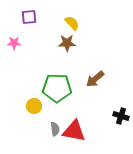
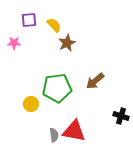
purple square: moved 3 px down
yellow semicircle: moved 18 px left, 2 px down
brown star: rotated 24 degrees counterclockwise
brown arrow: moved 2 px down
green pentagon: rotated 8 degrees counterclockwise
yellow circle: moved 3 px left, 2 px up
gray semicircle: moved 1 px left, 6 px down
